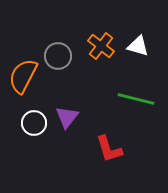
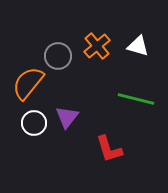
orange cross: moved 4 px left; rotated 12 degrees clockwise
orange semicircle: moved 5 px right, 7 px down; rotated 12 degrees clockwise
